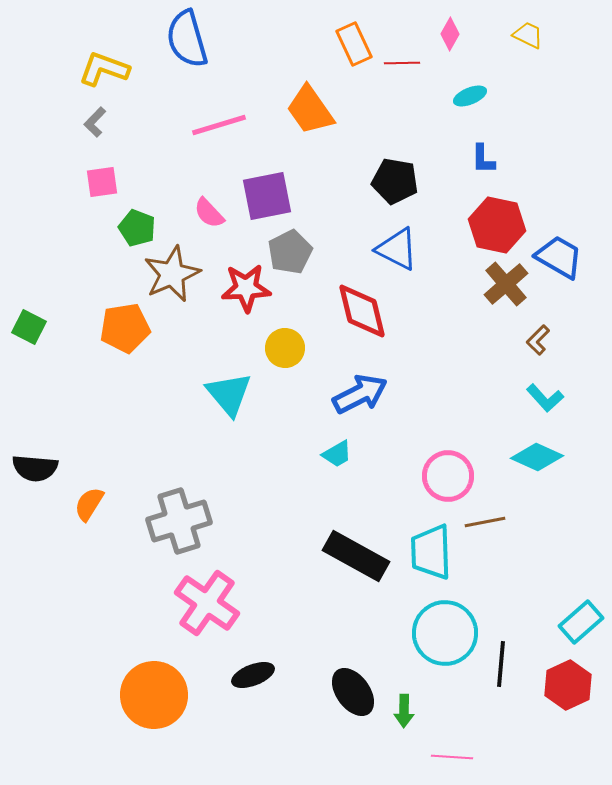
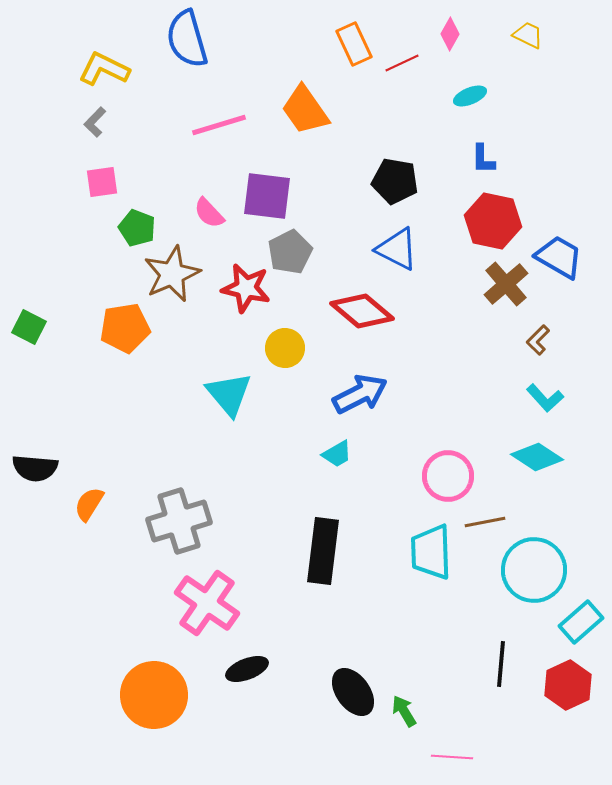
red line at (402, 63): rotated 24 degrees counterclockwise
yellow L-shape at (104, 69): rotated 6 degrees clockwise
orange trapezoid at (310, 110): moved 5 px left
purple square at (267, 196): rotated 18 degrees clockwise
red hexagon at (497, 225): moved 4 px left, 4 px up
red star at (246, 288): rotated 15 degrees clockwise
red diamond at (362, 311): rotated 36 degrees counterclockwise
cyan diamond at (537, 457): rotated 9 degrees clockwise
black rectangle at (356, 556): moved 33 px left, 5 px up; rotated 68 degrees clockwise
cyan circle at (445, 633): moved 89 px right, 63 px up
black ellipse at (253, 675): moved 6 px left, 6 px up
green arrow at (404, 711): rotated 148 degrees clockwise
